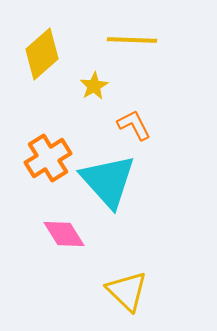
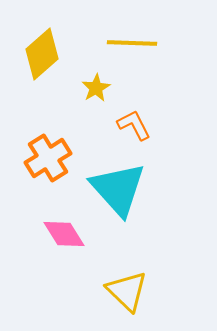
yellow line: moved 3 px down
yellow star: moved 2 px right, 2 px down
cyan triangle: moved 10 px right, 8 px down
